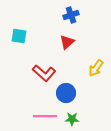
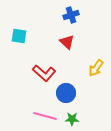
red triangle: rotated 35 degrees counterclockwise
pink line: rotated 15 degrees clockwise
